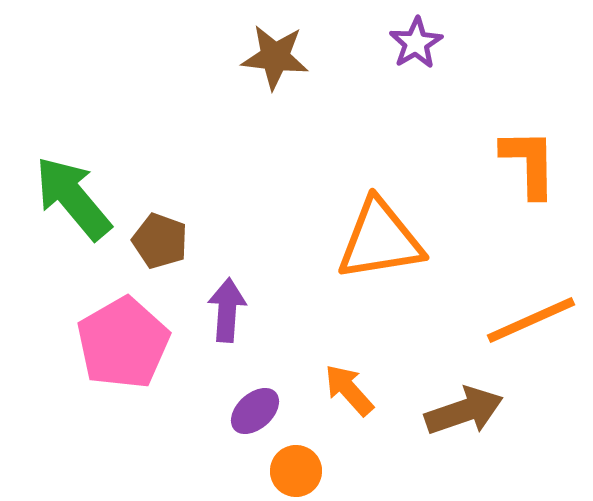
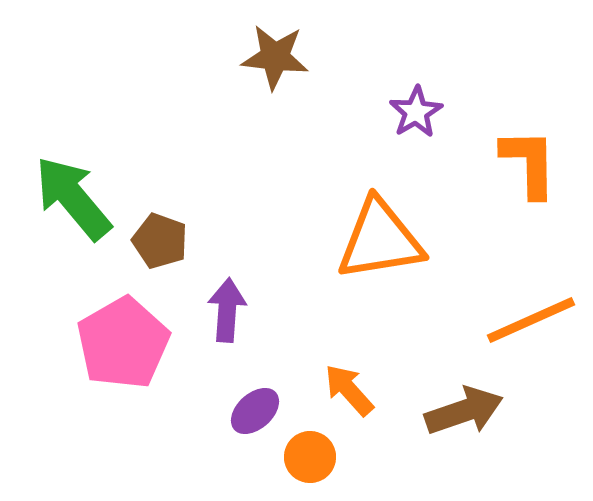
purple star: moved 69 px down
orange circle: moved 14 px right, 14 px up
